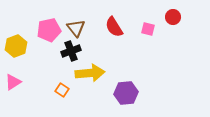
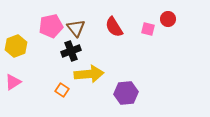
red circle: moved 5 px left, 2 px down
pink pentagon: moved 2 px right, 4 px up
yellow arrow: moved 1 px left, 1 px down
